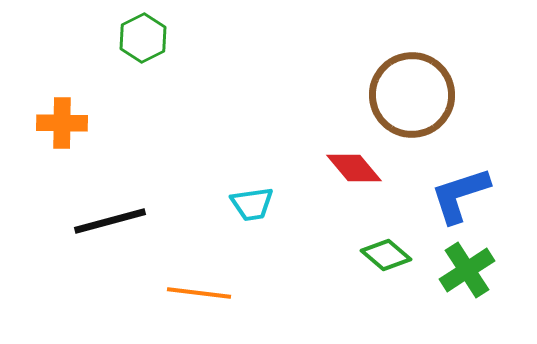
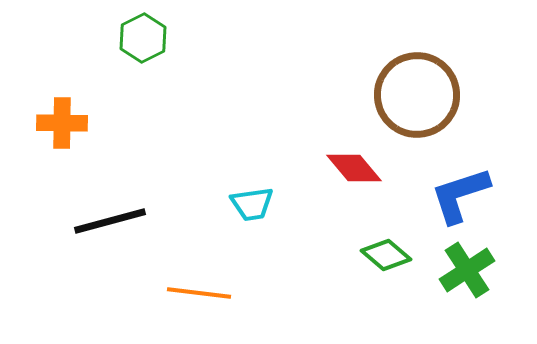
brown circle: moved 5 px right
